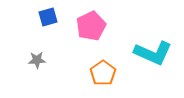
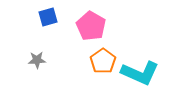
pink pentagon: rotated 16 degrees counterclockwise
cyan L-shape: moved 13 px left, 20 px down
orange pentagon: moved 12 px up
